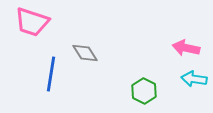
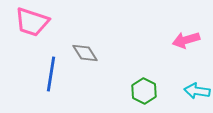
pink arrow: moved 8 px up; rotated 28 degrees counterclockwise
cyan arrow: moved 3 px right, 12 px down
